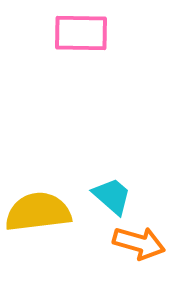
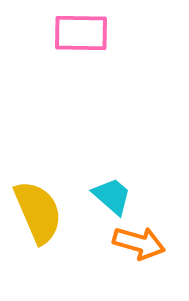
yellow semicircle: rotated 74 degrees clockwise
